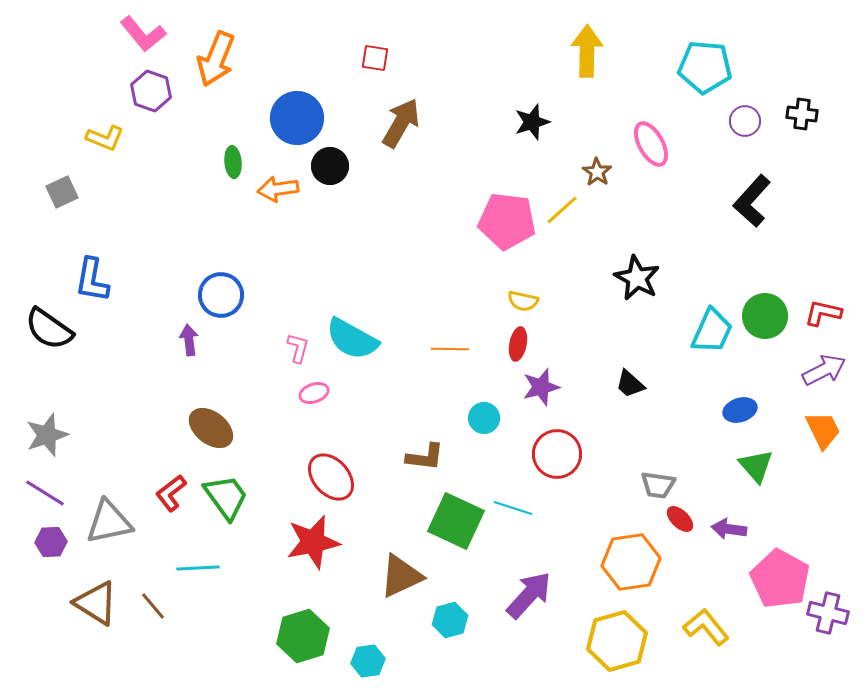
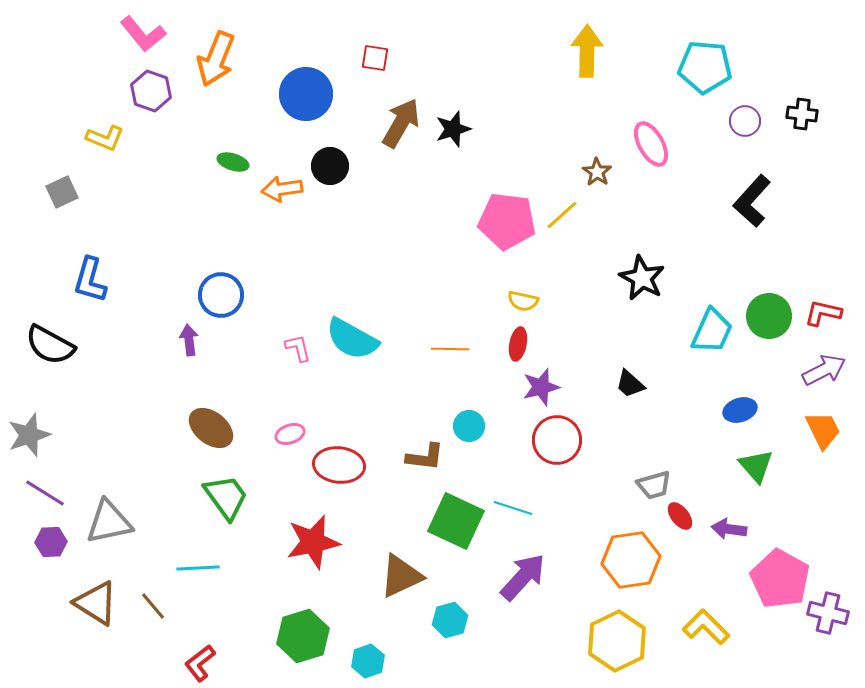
blue circle at (297, 118): moved 9 px right, 24 px up
black star at (532, 122): moved 79 px left, 7 px down
green ellipse at (233, 162): rotated 68 degrees counterclockwise
orange arrow at (278, 189): moved 4 px right
yellow line at (562, 210): moved 5 px down
black star at (637, 278): moved 5 px right
blue L-shape at (92, 280): moved 2 px left; rotated 6 degrees clockwise
green circle at (765, 316): moved 4 px right
black semicircle at (49, 329): moved 1 px right, 16 px down; rotated 6 degrees counterclockwise
pink L-shape at (298, 348): rotated 28 degrees counterclockwise
pink ellipse at (314, 393): moved 24 px left, 41 px down
cyan circle at (484, 418): moved 15 px left, 8 px down
gray star at (47, 435): moved 18 px left
red circle at (557, 454): moved 14 px up
red ellipse at (331, 477): moved 8 px right, 12 px up; rotated 42 degrees counterclockwise
gray trapezoid at (658, 485): moved 4 px left; rotated 24 degrees counterclockwise
red L-shape at (171, 493): moved 29 px right, 170 px down
red ellipse at (680, 519): moved 3 px up; rotated 8 degrees clockwise
orange hexagon at (631, 562): moved 2 px up
purple arrow at (529, 595): moved 6 px left, 18 px up
yellow L-shape at (706, 627): rotated 6 degrees counterclockwise
yellow hexagon at (617, 641): rotated 10 degrees counterclockwise
cyan hexagon at (368, 661): rotated 12 degrees counterclockwise
